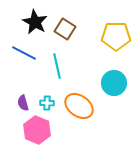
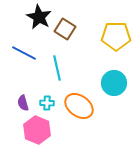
black star: moved 4 px right, 5 px up
cyan line: moved 2 px down
